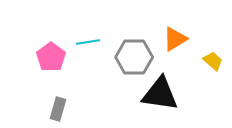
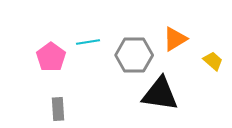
gray hexagon: moved 2 px up
gray rectangle: rotated 20 degrees counterclockwise
